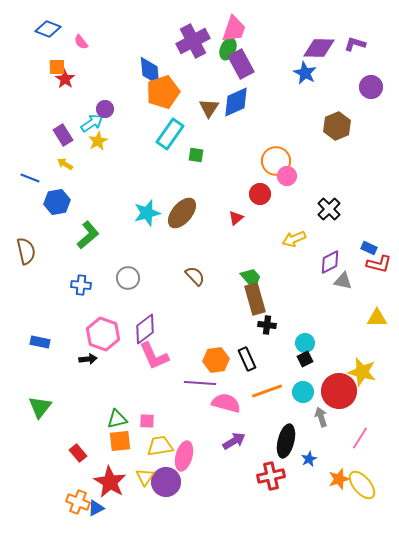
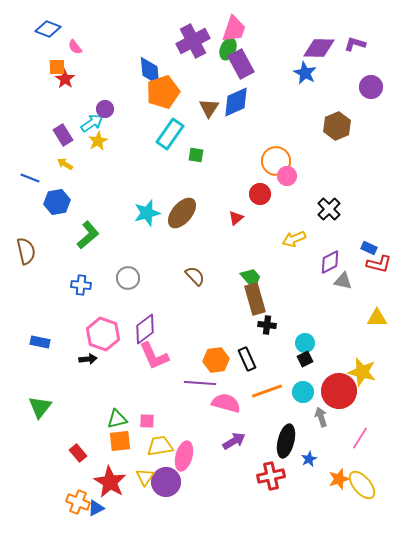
pink semicircle at (81, 42): moved 6 px left, 5 px down
